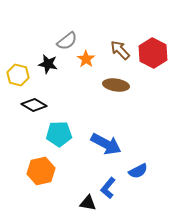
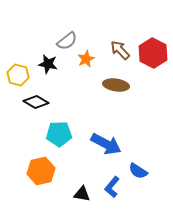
orange star: rotated 12 degrees clockwise
black diamond: moved 2 px right, 3 px up
blue semicircle: rotated 60 degrees clockwise
blue L-shape: moved 4 px right, 1 px up
black triangle: moved 6 px left, 9 px up
